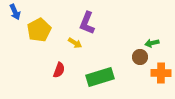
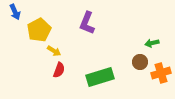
yellow arrow: moved 21 px left, 8 px down
brown circle: moved 5 px down
orange cross: rotated 18 degrees counterclockwise
